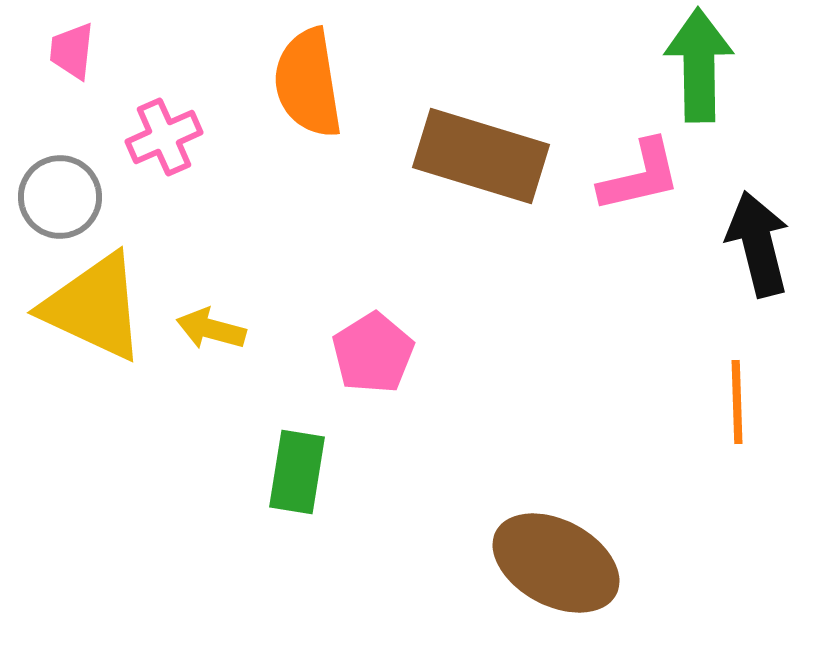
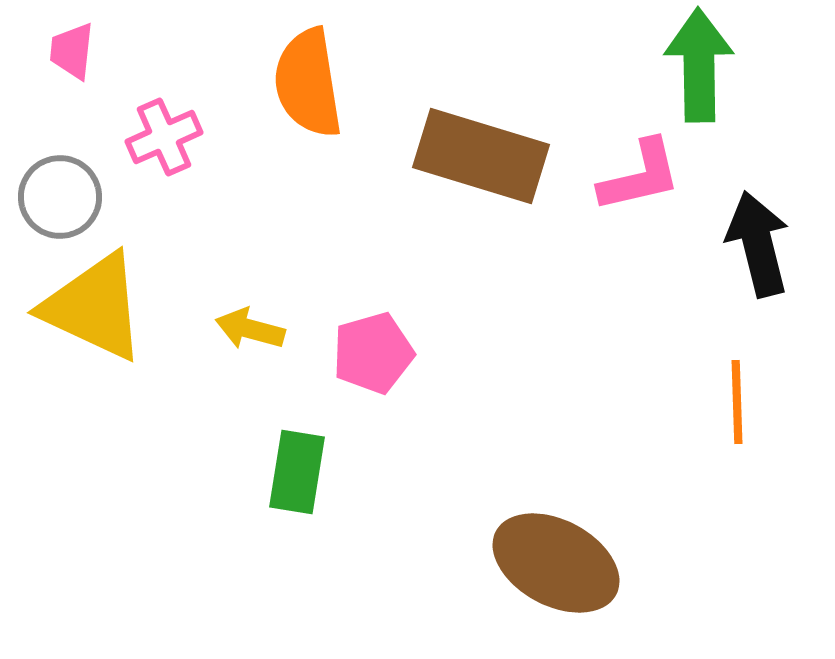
yellow arrow: moved 39 px right
pink pentagon: rotated 16 degrees clockwise
